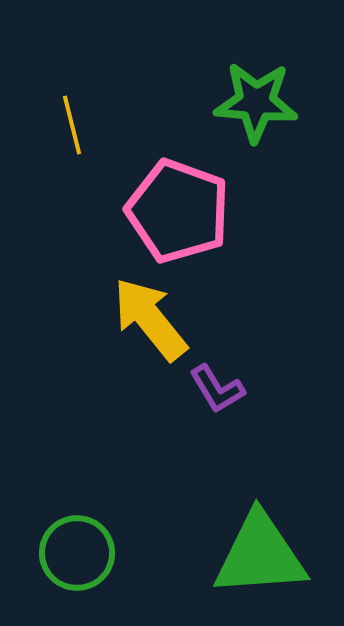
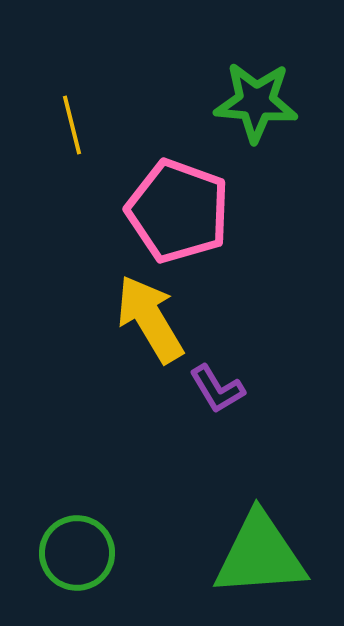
yellow arrow: rotated 8 degrees clockwise
